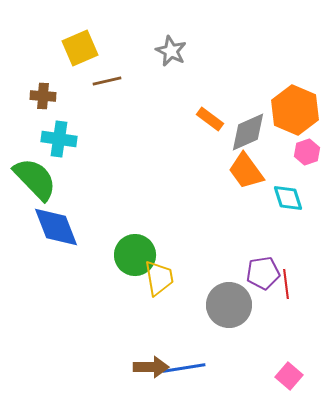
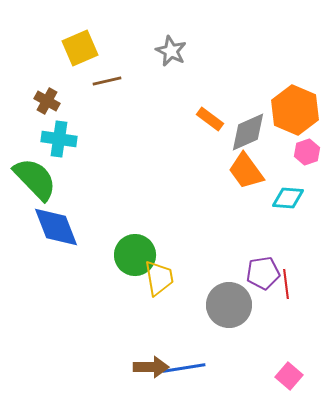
brown cross: moved 4 px right, 5 px down; rotated 25 degrees clockwise
cyan diamond: rotated 68 degrees counterclockwise
